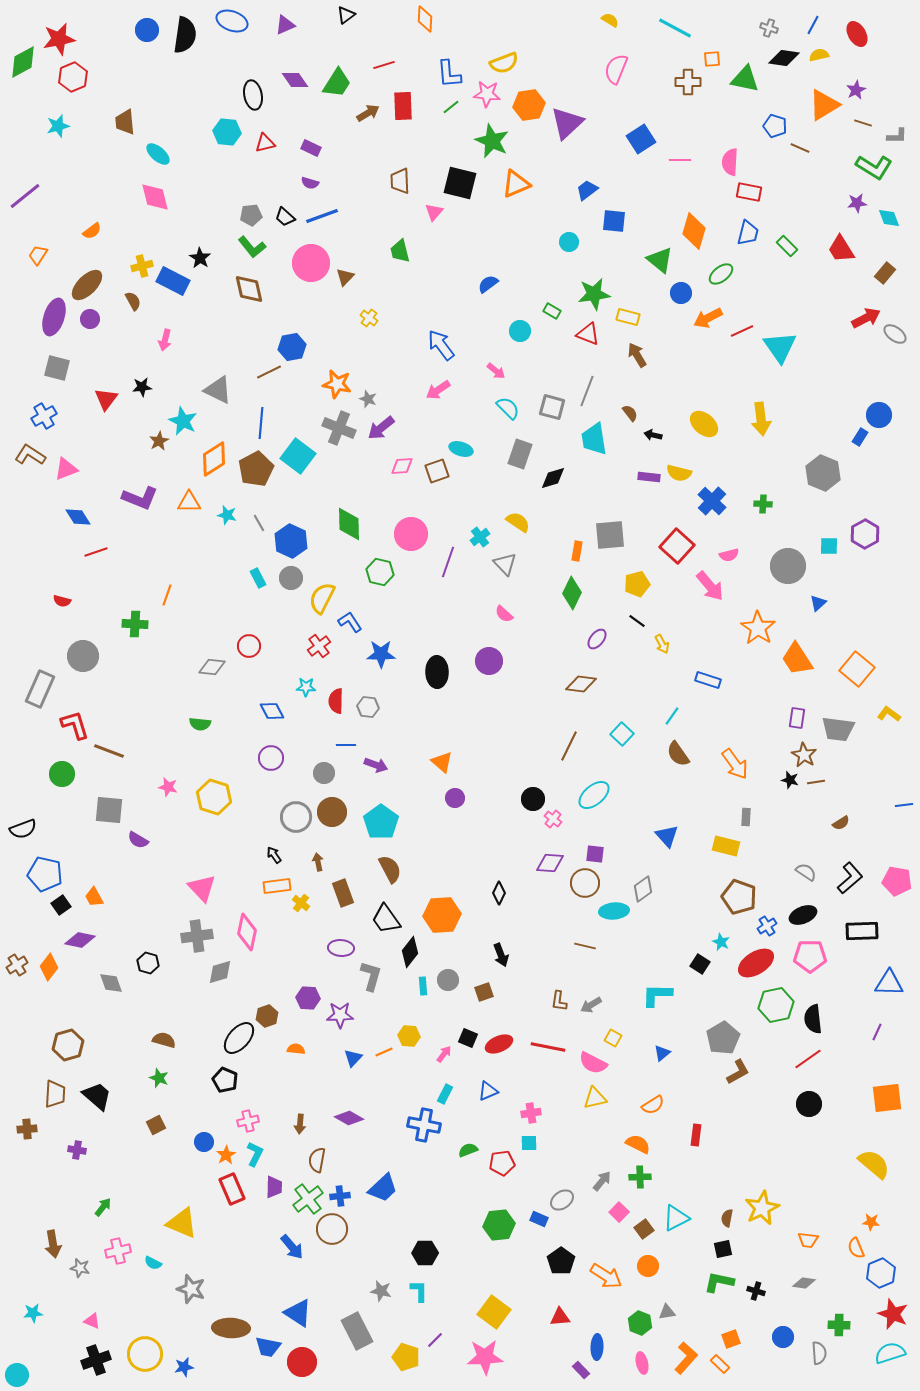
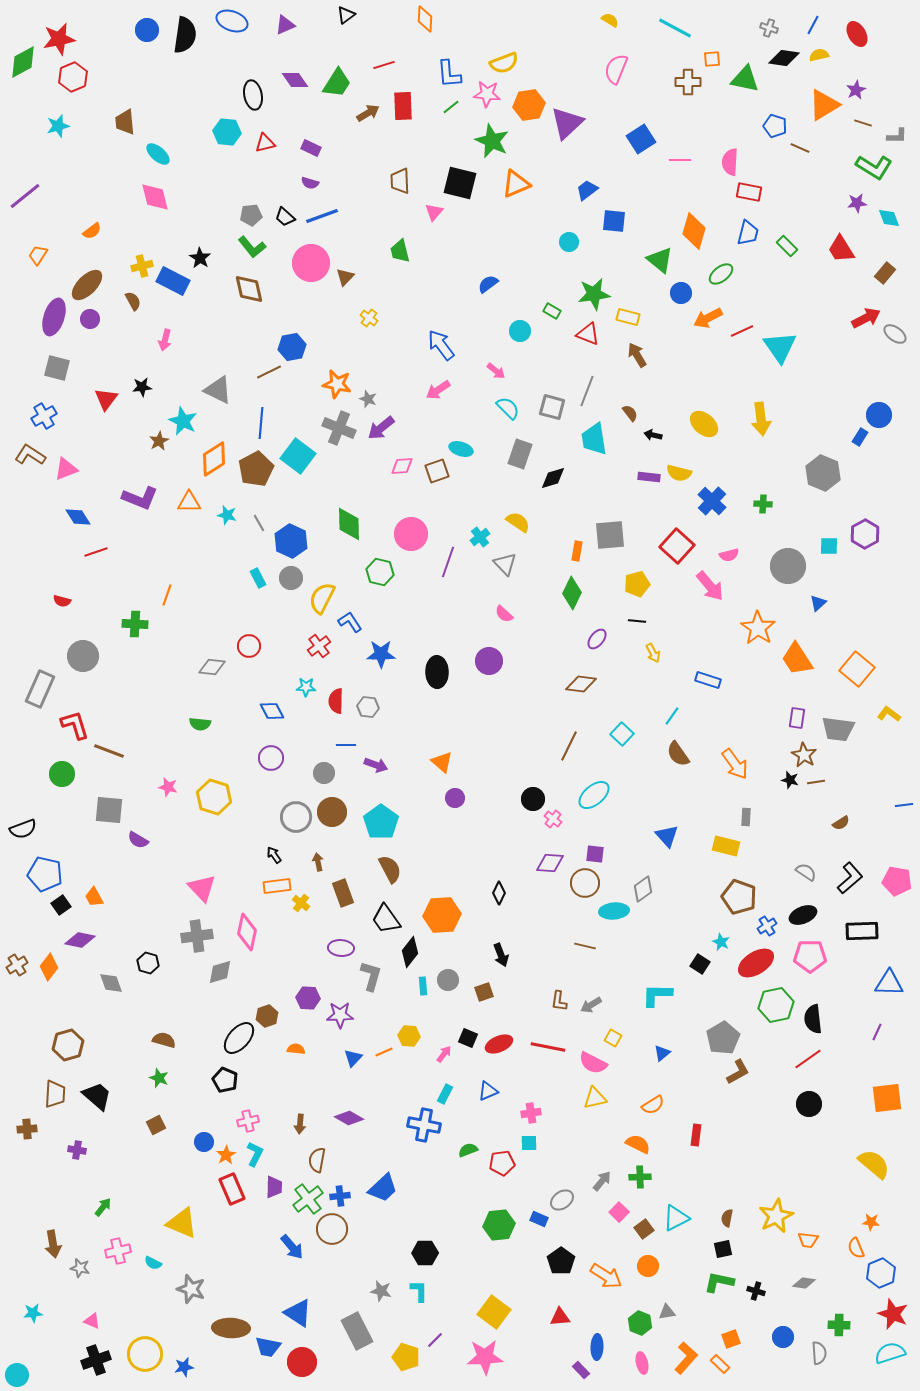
black line at (637, 621): rotated 30 degrees counterclockwise
yellow arrow at (662, 644): moved 9 px left, 9 px down
yellow star at (762, 1208): moved 14 px right, 8 px down
